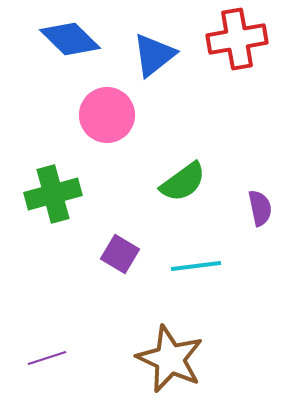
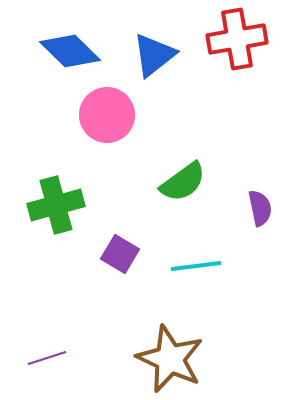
blue diamond: moved 12 px down
green cross: moved 3 px right, 11 px down
